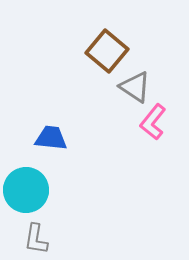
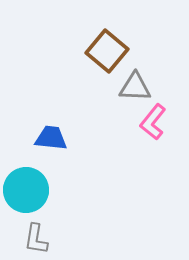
gray triangle: rotated 32 degrees counterclockwise
